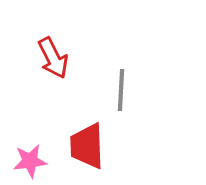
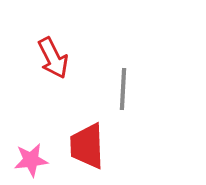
gray line: moved 2 px right, 1 px up
pink star: moved 1 px right, 1 px up
